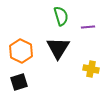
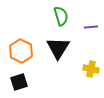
purple line: moved 3 px right
